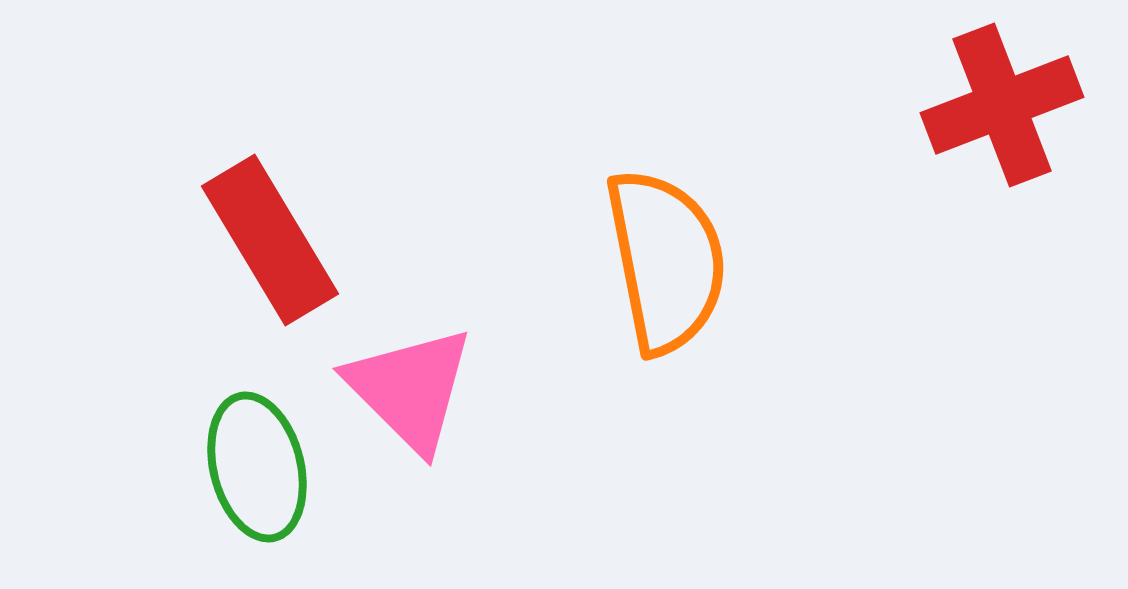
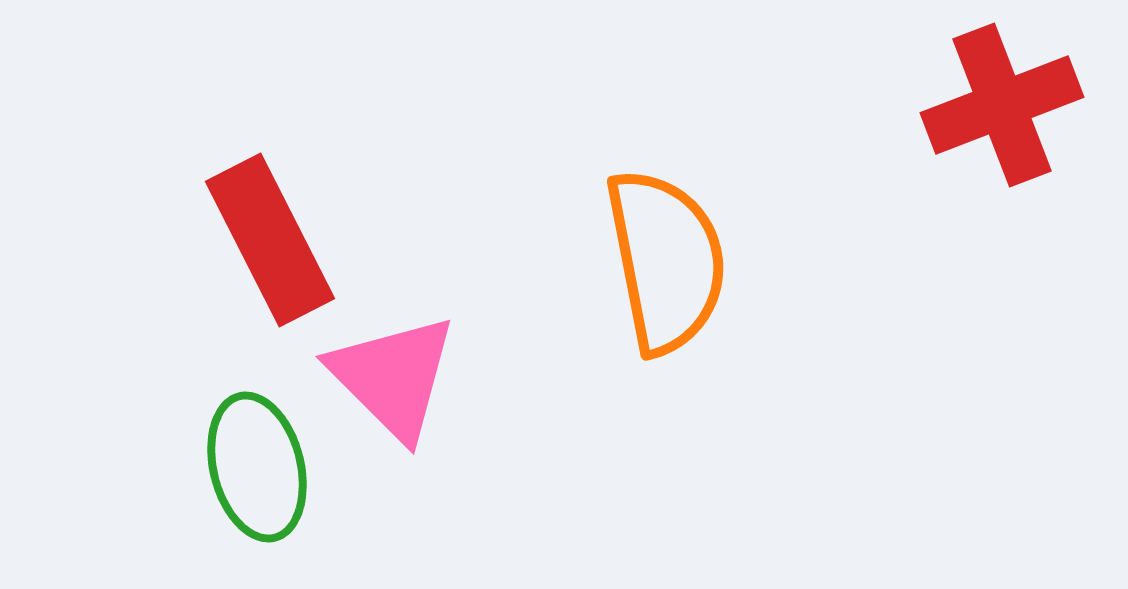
red rectangle: rotated 4 degrees clockwise
pink triangle: moved 17 px left, 12 px up
